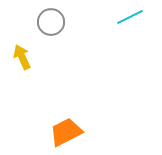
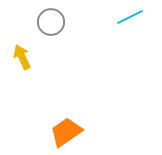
orange trapezoid: rotated 8 degrees counterclockwise
